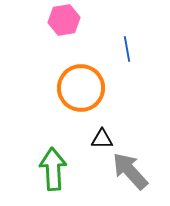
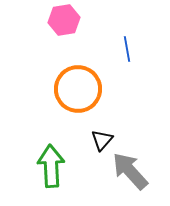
orange circle: moved 3 px left, 1 px down
black triangle: moved 1 px down; rotated 50 degrees counterclockwise
green arrow: moved 2 px left, 3 px up
